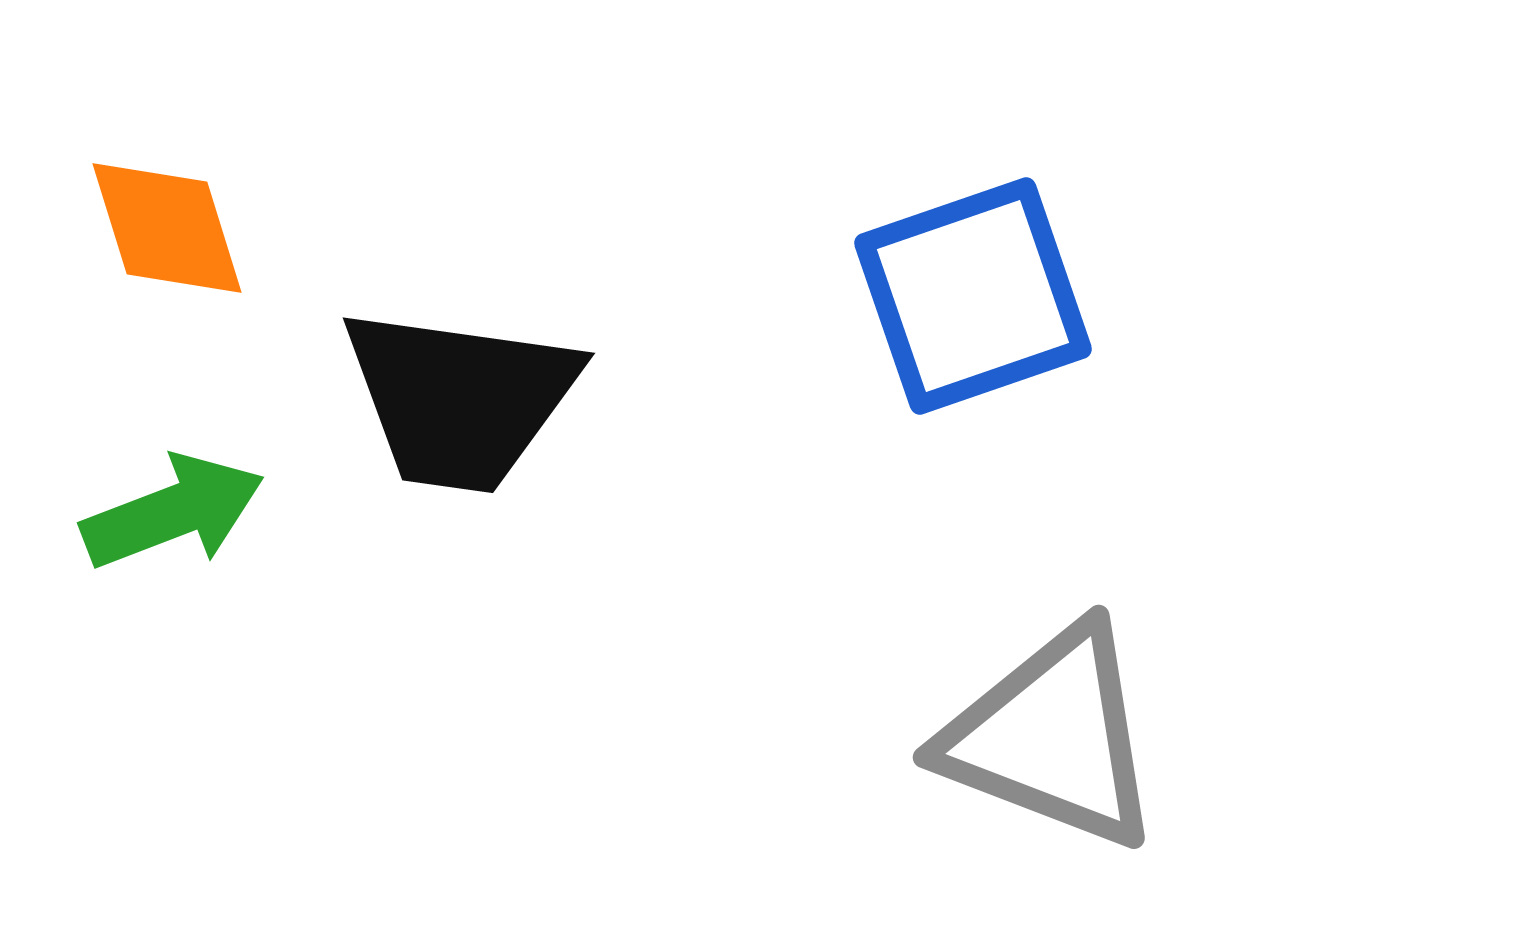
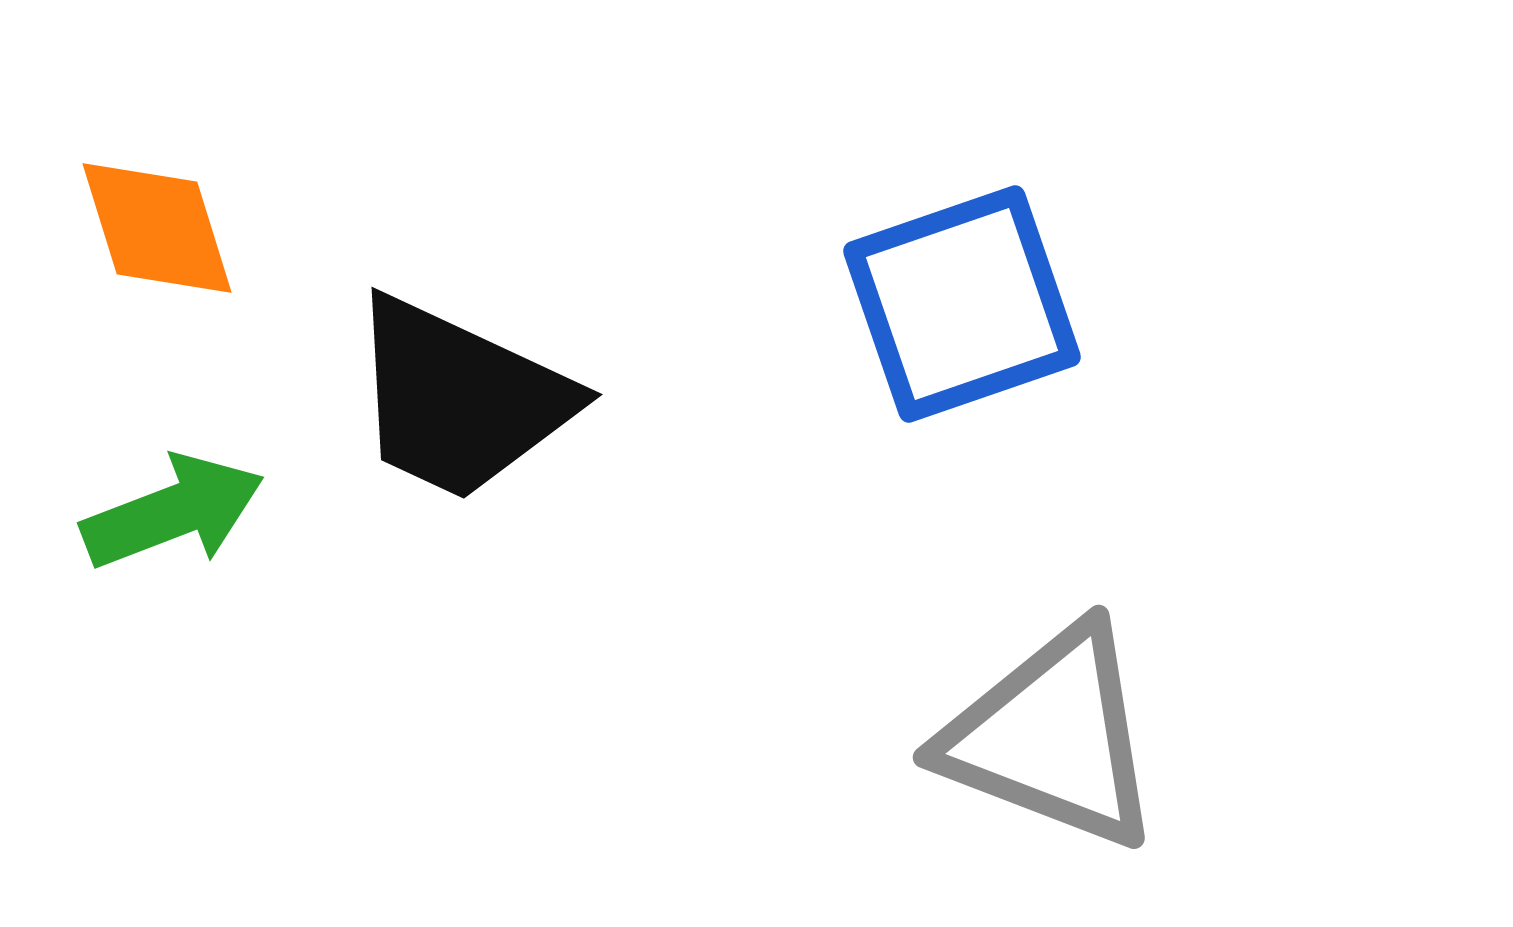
orange diamond: moved 10 px left
blue square: moved 11 px left, 8 px down
black trapezoid: rotated 17 degrees clockwise
